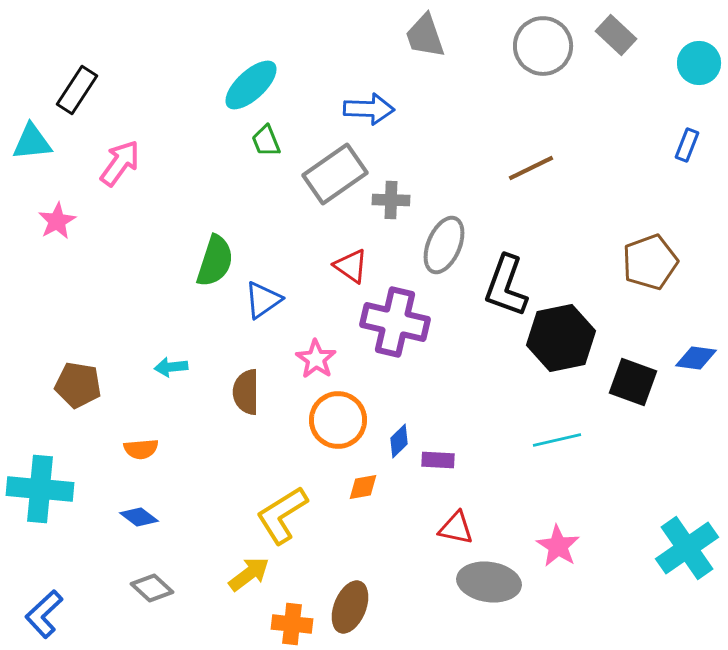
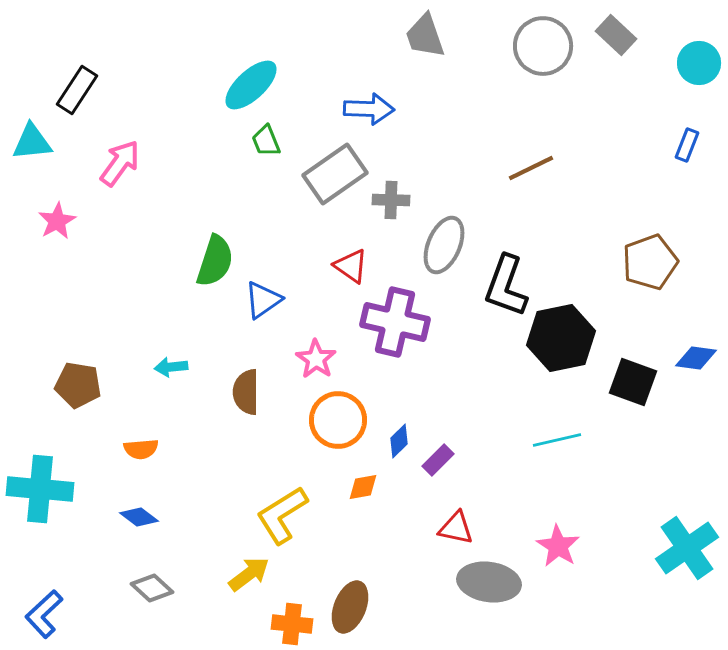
purple rectangle at (438, 460): rotated 48 degrees counterclockwise
